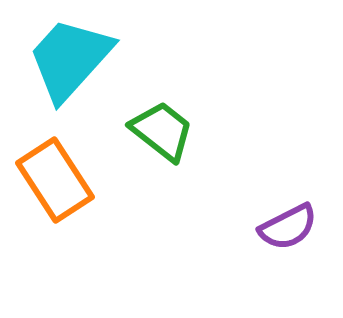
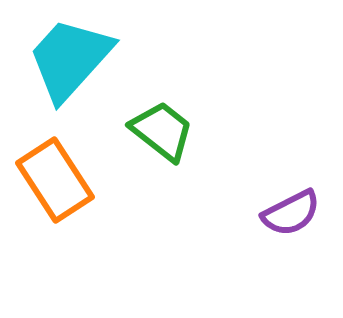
purple semicircle: moved 3 px right, 14 px up
